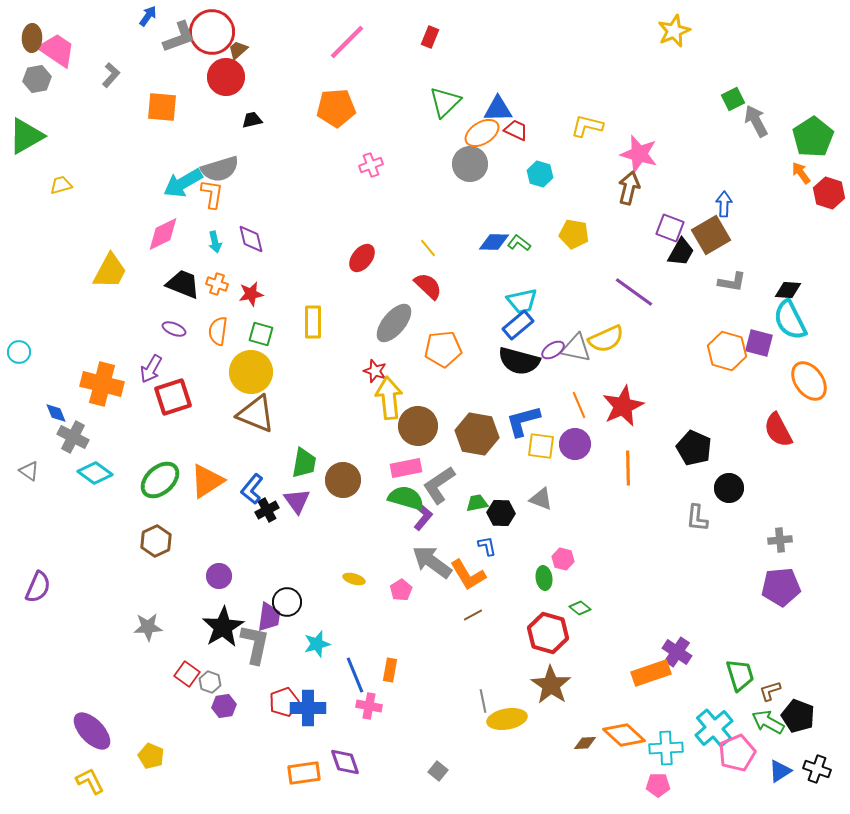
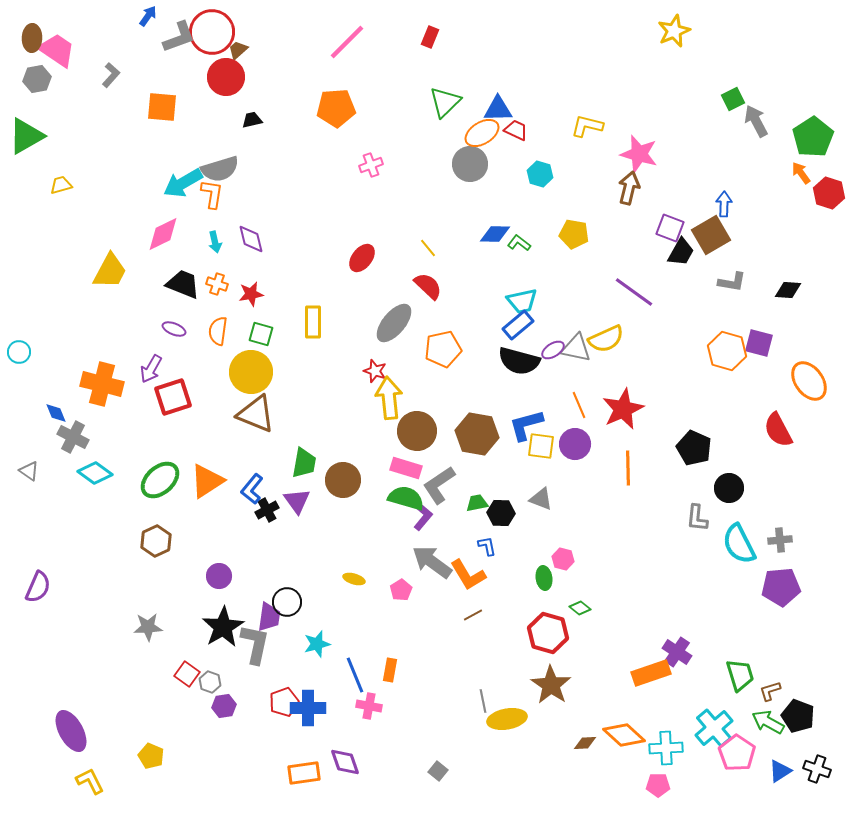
blue diamond at (494, 242): moved 1 px right, 8 px up
cyan semicircle at (790, 320): moved 51 px left, 224 px down
orange pentagon at (443, 349): rotated 6 degrees counterclockwise
red star at (623, 406): moved 3 px down
blue L-shape at (523, 421): moved 3 px right, 4 px down
brown circle at (418, 426): moved 1 px left, 5 px down
pink rectangle at (406, 468): rotated 28 degrees clockwise
purple ellipse at (92, 731): moved 21 px left; rotated 15 degrees clockwise
pink pentagon at (737, 753): rotated 15 degrees counterclockwise
